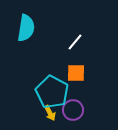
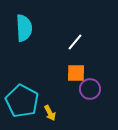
cyan semicircle: moved 2 px left; rotated 12 degrees counterclockwise
cyan pentagon: moved 30 px left, 9 px down
purple circle: moved 17 px right, 21 px up
